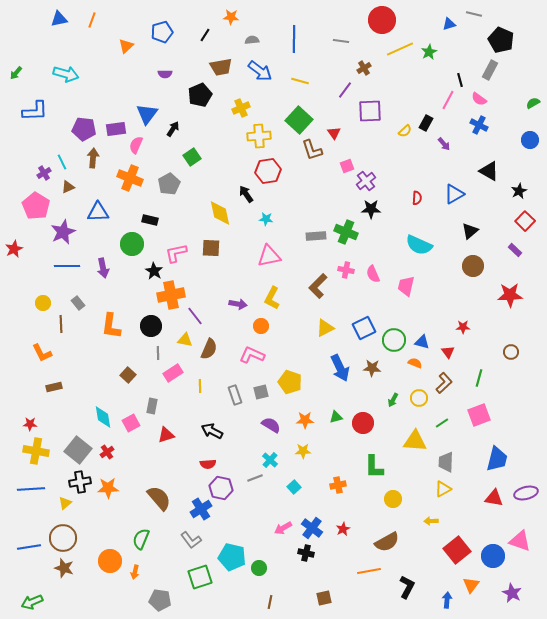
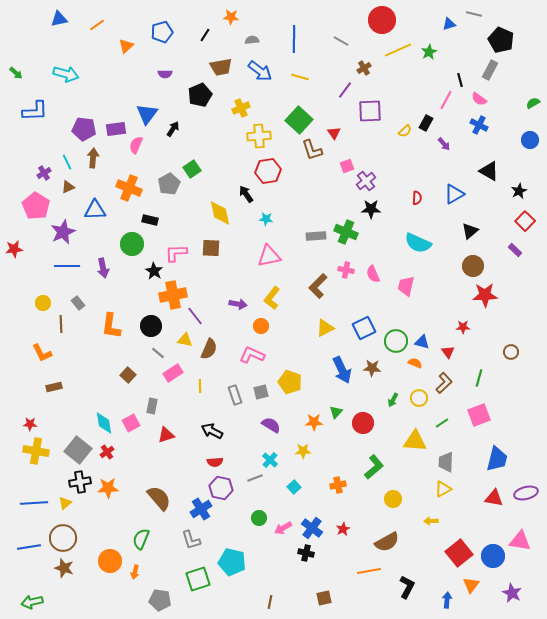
orange line at (92, 20): moved 5 px right, 5 px down; rotated 35 degrees clockwise
gray line at (341, 41): rotated 21 degrees clockwise
yellow line at (400, 49): moved 2 px left, 1 px down
green arrow at (16, 73): rotated 88 degrees counterclockwise
yellow line at (300, 81): moved 4 px up
pink line at (448, 100): moved 2 px left
green square at (192, 157): moved 12 px down
cyan line at (62, 162): moved 5 px right
orange cross at (130, 178): moved 1 px left, 10 px down
blue triangle at (98, 212): moved 3 px left, 2 px up
cyan semicircle at (419, 245): moved 1 px left, 2 px up
red star at (14, 249): rotated 18 degrees clockwise
pink L-shape at (176, 253): rotated 10 degrees clockwise
orange cross at (171, 295): moved 2 px right
red star at (510, 295): moved 25 px left
yellow L-shape at (272, 298): rotated 10 degrees clockwise
green circle at (394, 340): moved 2 px right, 1 px down
gray line at (158, 353): rotated 48 degrees counterclockwise
blue arrow at (340, 368): moved 2 px right, 2 px down
cyan diamond at (103, 417): moved 1 px right, 6 px down
green triangle at (336, 417): moved 5 px up; rotated 32 degrees counterclockwise
orange star at (305, 420): moved 9 px right, 2 px down
red semicircle at (208, 464): moved 7 px right, 2 px up
green L-shape at (374, 467): rotated 130 degrees counterclockwise
blue line at (31, 489): moved 3 px right, 14 px down
gray L-shape at (191, 540): rotated 20 degrees clockwise
pink triangle at (520, 541): rotated 10 degrees counterclockwise
red square at (457, 550): moved 2 px right, 3 px down
cyan pentagon at (232, 557): moved 5 px down
green circle at (259, 568): moved 50 px up
green square at (200, 577): moved 2 px left, 2 px down
green arrow at (32, 602): rotated 10 degrees clockwise
